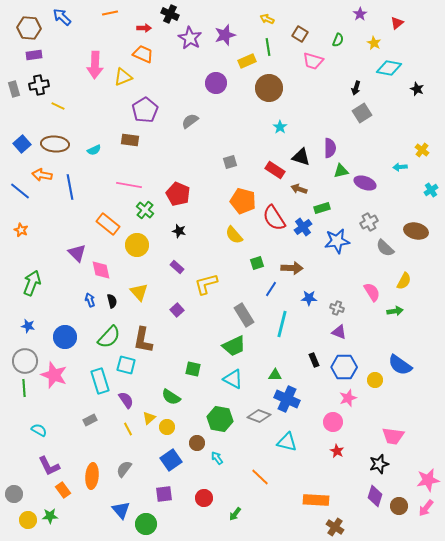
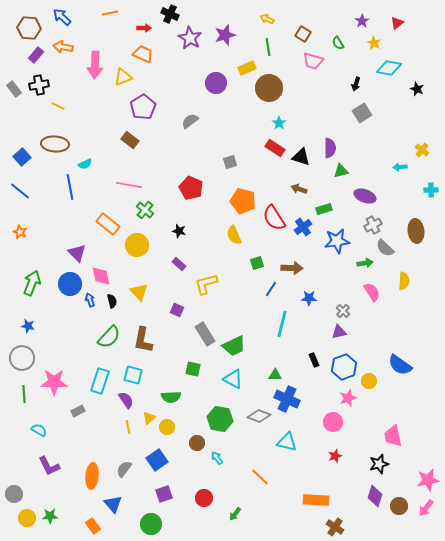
purple star at (360, 14): moved 2 px right, 7 px down
brown square at (300, 34): moved 3 px right
green semicircle at (338, 40): moved 3 px down; rotated 128 degrees clockwise
purple rectangle at (34, 55): moved 2 px right; rotated 42 degrees counterclockwise
yellow rectangle at (247, 61): moved 7 px down
black arrow at (356, 88): moved 4 px up
gray rectangle at (14, 89): rotated 21 degrees counterclockwise
purple pentagon at (145, 110): moved 2 px left, 3 px up
cyan star at (280, 127): moved 1 px left, 4 px up
brown rectangle at (130, 140): rotated 30 degrees clockwise
blue square at (22, 144): moved 13 px down
cyan semicircle at (94, 150): moved 9 px left, 14 px down
red rectangle at (275, 170): moved 22 px up
orange arrow at (42, 175): moved 21 px right, 128 px up
purple ellipse at (365, 183): moved 13 px down
cyan cross at (431, 190): rotated 32 degrees clockwise
red pentagon at (178, 194): moved 13 px right, 6 px up
green rectangle at (322, 208): moved 2 px right, 1 px down
gray cross at (369, 222): moved 4 px right, 3 px down
orange star at (21, 230): moved 1 px left, 2 px down
brown ellipse at (416, 231): rotated 70 degrees clockwise
yellow semicircle at (234, 235): rotated 18 degrees clockwise
purple rectangle at (177, 267): moved 2 px right, 3 px up
pink diamond at (101, 270): moved 6 px down
yellow semicircle at (404, 281): rotated 24 degrees counterclockwise
gray cross at (337, 308): moved 6 px right, 3 px down; rotated 24 degrees clockwise
purple square at (177, 310): rotated 24 degrees counterclockwise
green arrow at (395, 311): moved 30 px left, 48 px up
gray rectangle at (244, 315): moved 39 px left, 19 px down
purple triangle at (339, 332): rotated 35 degrees counterclockwise
blue circle at (65, 337): moved 5 px right, 53 px up
gray circle at (25, 361): moved 3 px left, 3 px up
cyan square at (126, 365): moved 7 px right, 10 px down
blue hexagon at (344, 367): rotated 20 degrees counterclockwise
pink star at (54, 375): moved 7 px down; rotated 20 degrees counterclockwise
yellow circle at (375, 380): moved 6 px left, 1 px down
cyan rectangle at (100, 381): rotated 35 degrees clockwise
green line at (24, 388): moved 6 px down
green semicircle at (171, 397): rotated 36 degrees counterclockwise
gray rectangle at (90, 420): moved 12 px left, 9 px up
yellow line at (128, 429): moved 2 px up; rotated 16 degrees clockwise
pink trapezoid at (393, 436): rotated 70 degrees clockwise
red star at (337, 451): moved 2 px left, 5 px down; rotated 24 degrees clockwise
blue square at (171, 460): moved 14 px left
orange rectangle at (63, 490): moved 30 px right, 36 px down
purple square at (164, 494): rotated 12 degrees counterclockwise
blue triangle at (121, 510): moved 8 px left, 6 px up
yellow circle at (28, 520): moved 1 px left, 2 px up
green circle at (146, 524): moved 5 px right
